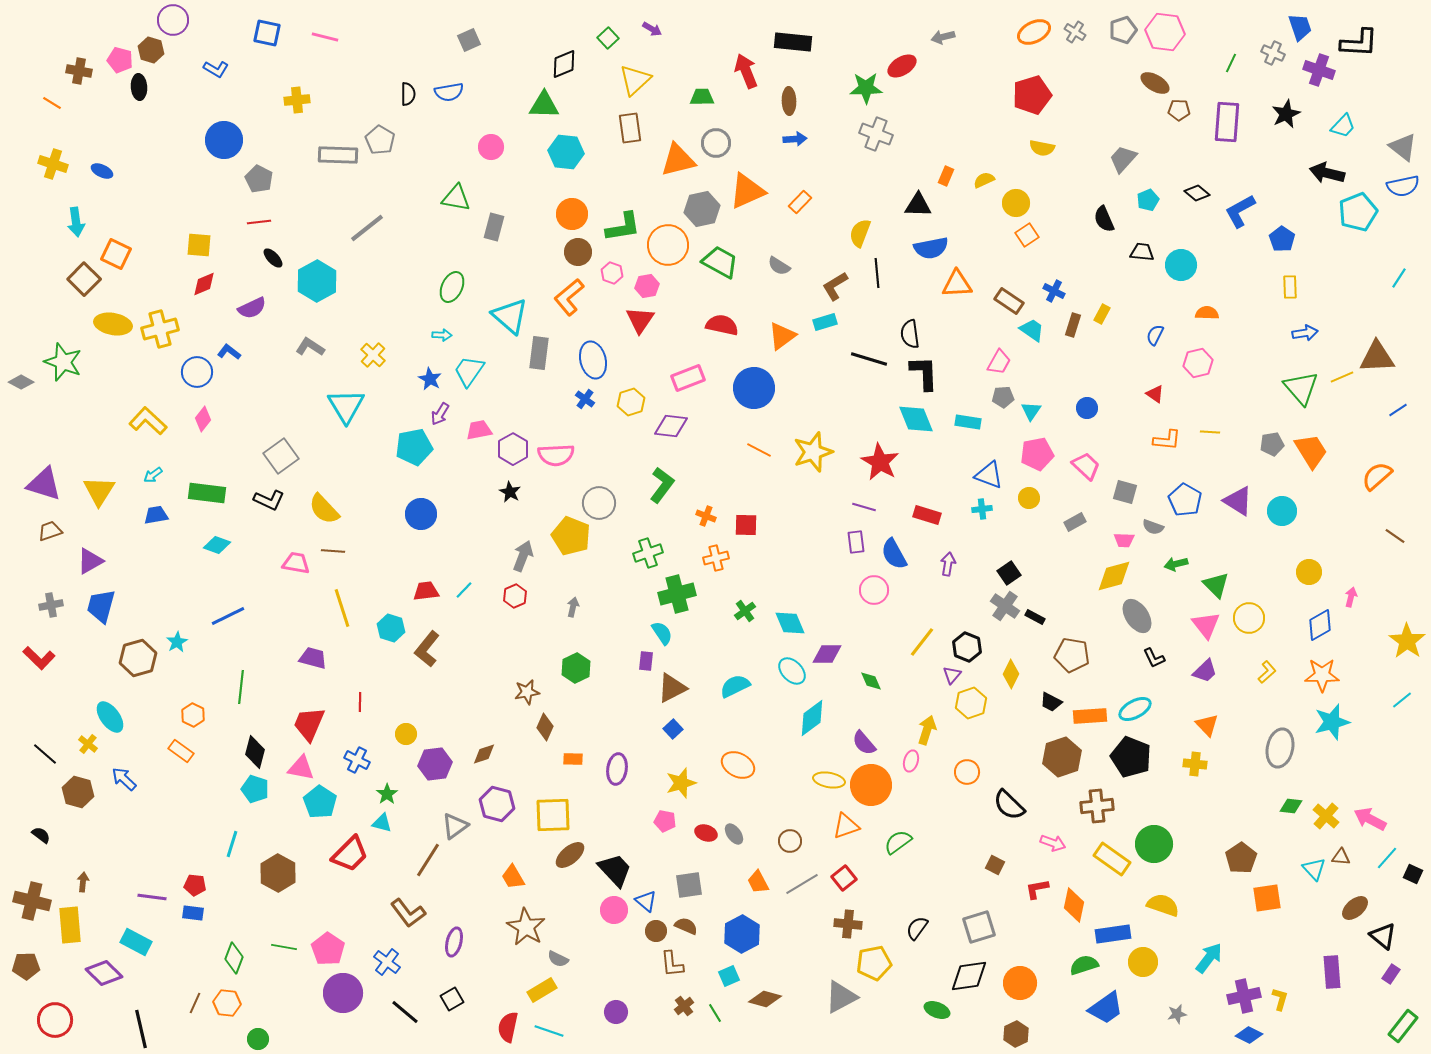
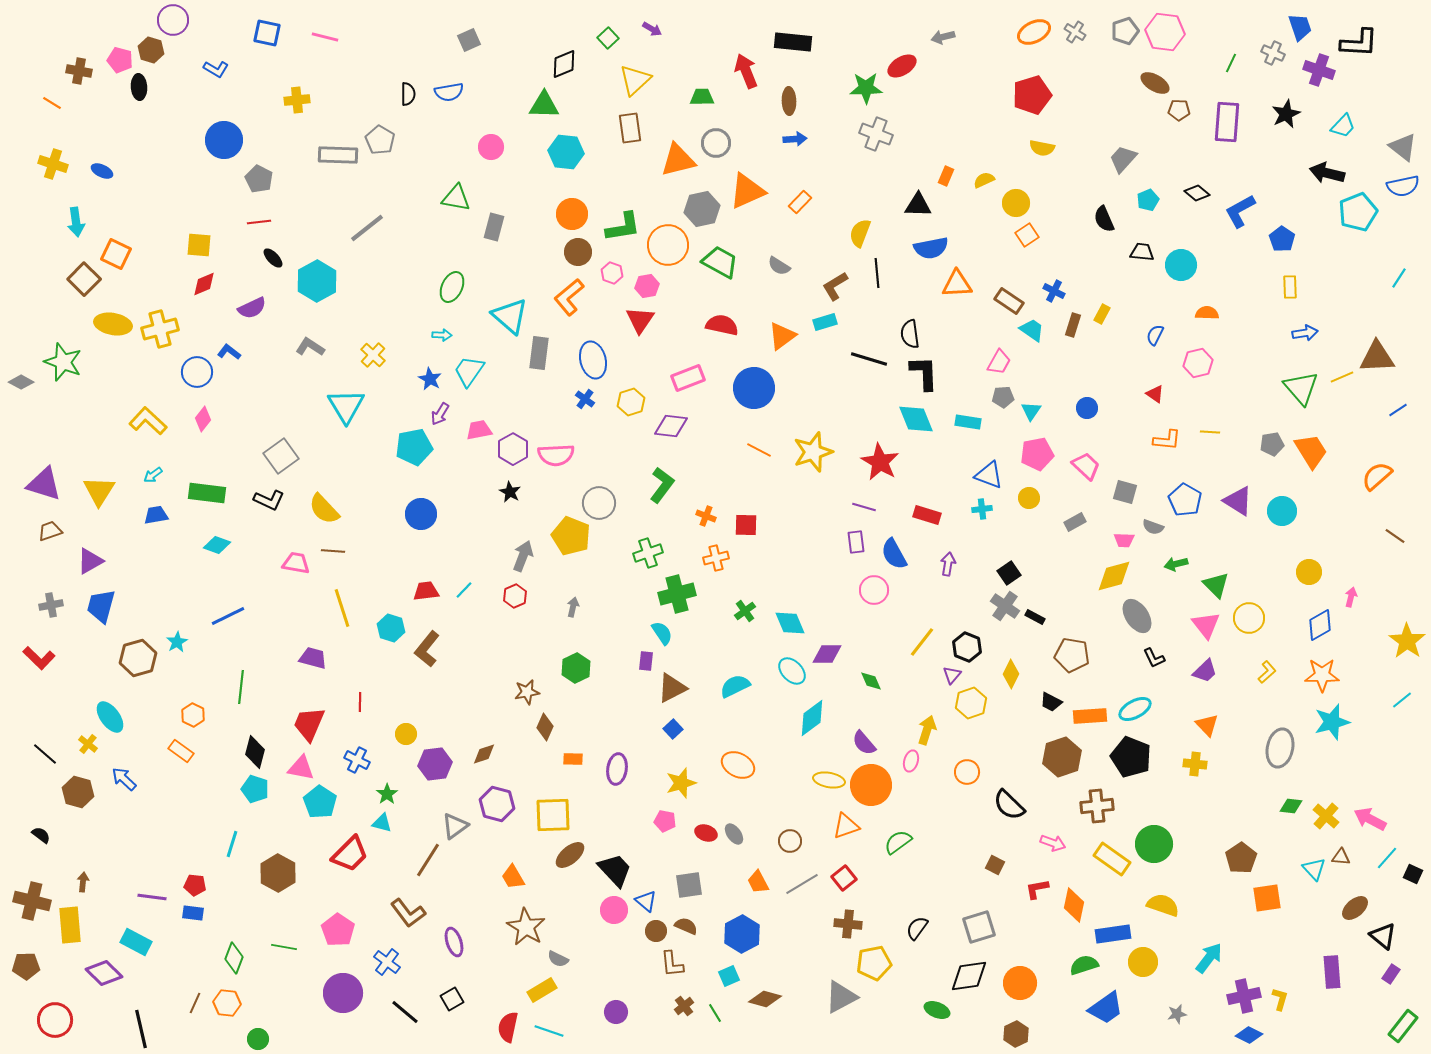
gray pentagon at (1123, 30): moved 2 px right, 1 px down
purple ellipse at (454, 942): rotated 32 degrees counterclockwise
pink pentagon at (328, 949): moved 10 px right, 19 px up
